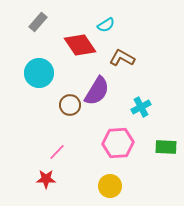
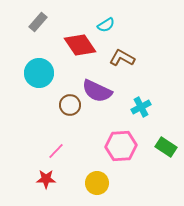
purple semicircle: rotated 84 degrees clockwise
pink hexagon: moved 3 px right, 3 px down
green rectangle: rotated 30 degrees clockwise
pink line: moved 1 px left, 1 px up
yellow circle: moved 13 px left, 3 px up
